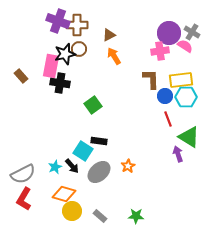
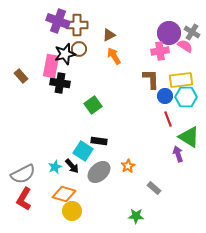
gray rectangle: moved 54 px right, 28 px up
